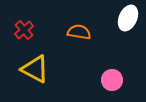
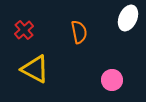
orange semicircle: rotated 70 degrees clockwise
